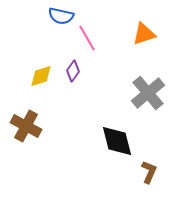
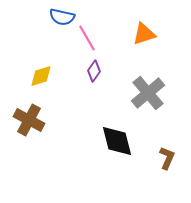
blue semicircle: moved 1 px right, 1 px down
purple diamond: moved 21 px right
brown cross: moved 3 px right, 6 px up
brown L-shape: moved 18 px right, 14 px up
